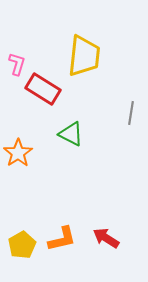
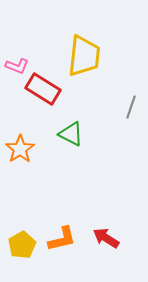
pink L-shape: moved 2 px down; rotated 95 degrees clockwise
gray line: moved 6 px up; rotated 10 degrees clockwise
orange star: moved 2 px right, 4 px up
